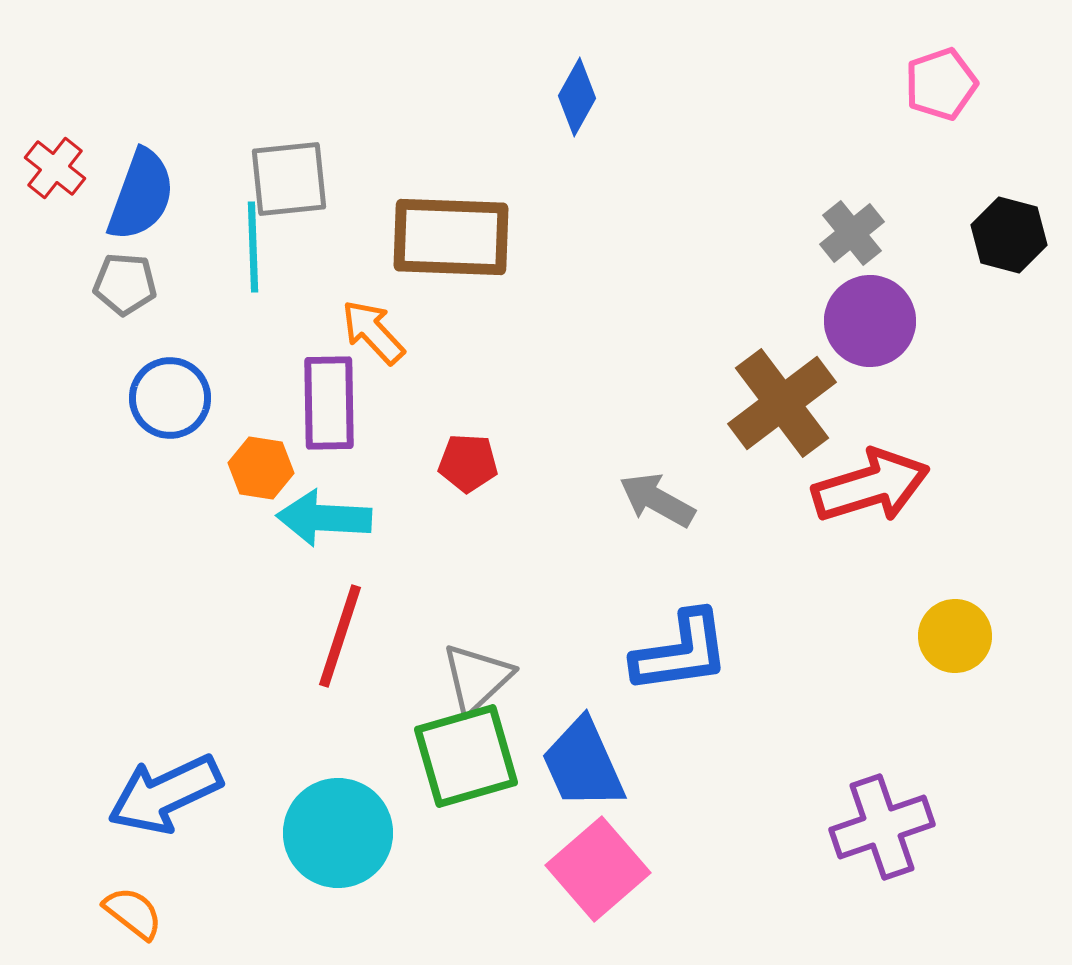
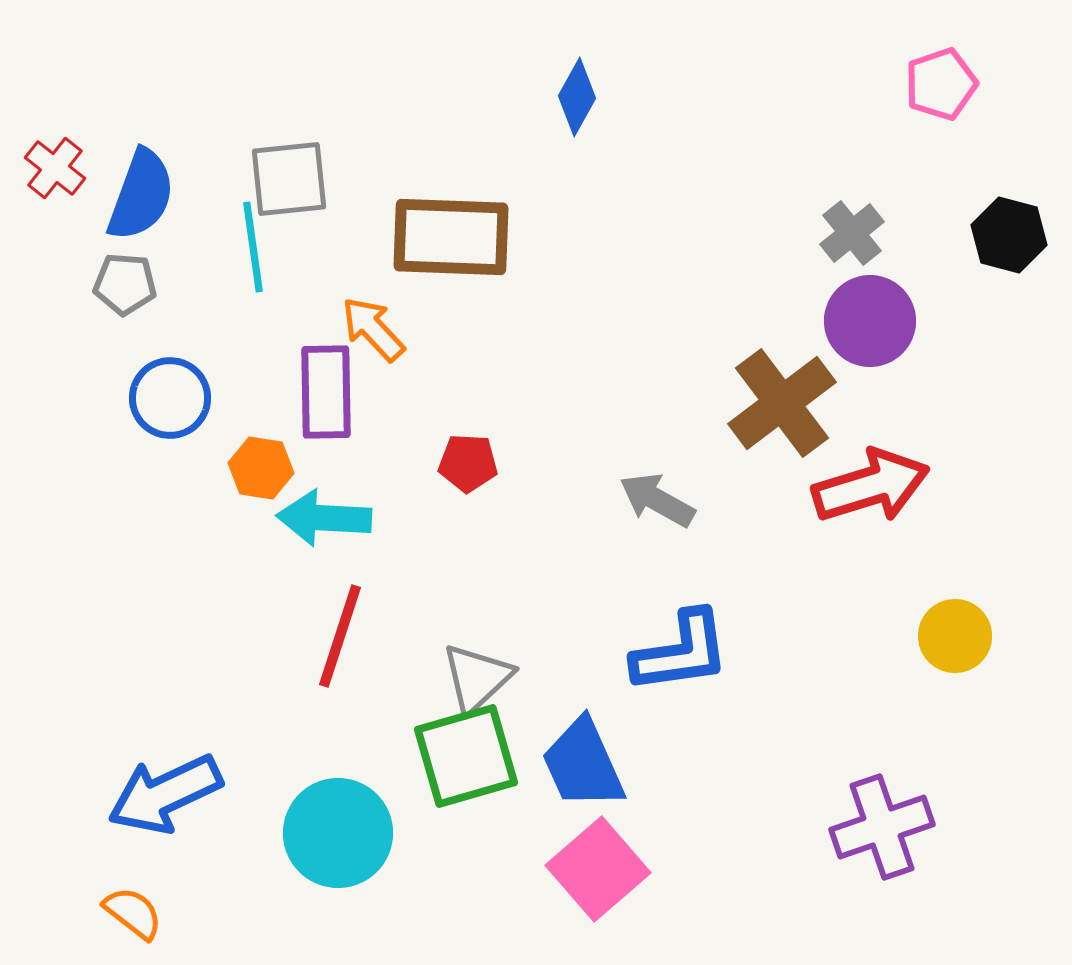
cyan line: rotated 6 degrees counterclockwise
orange arrow: moved 3 px up
purple rectangle: moved 3 px left, 11 px up
